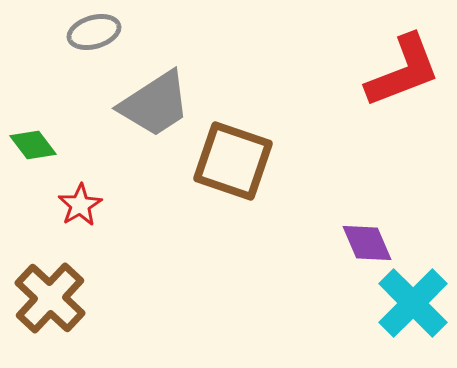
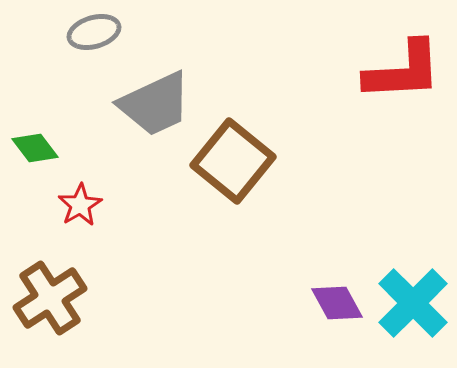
red L-shape: rotated 18 degrees clockwise
gray trapezoid: rotated 8 degrees clockwise
green diamond: moved 2 px right, 3 px down
brown square: rotated 20 degrees clockwise
purple diamond: moved 30 px left, 60 px down; rotated 6 degrees counterclockwise
brown cross: rotated 14 degrees clockwise
